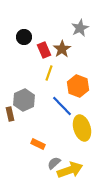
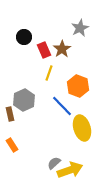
orange rectangle: moved 26 px left, 1 px down; rotated 32 degrees clockwise
